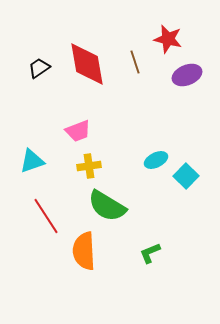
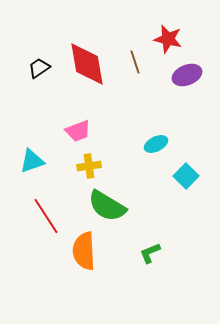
cyan ellipse: moved 16 px up
